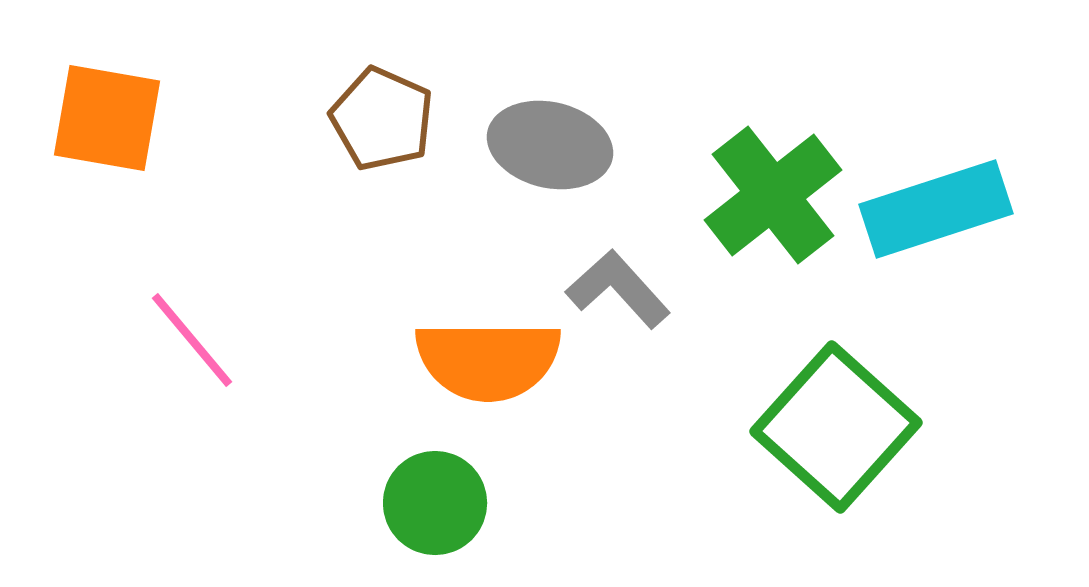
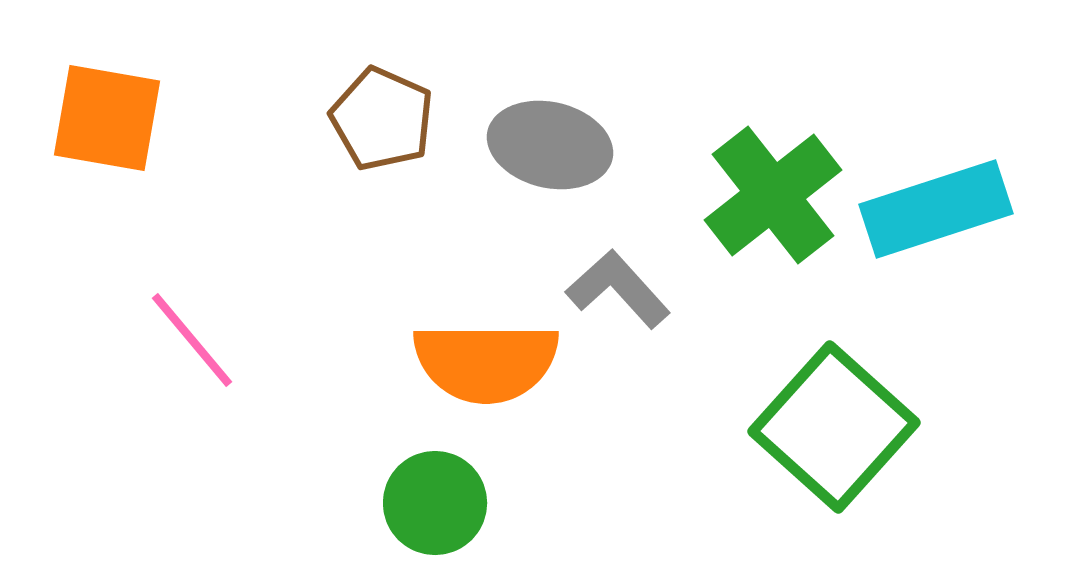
orange semicircle: moved 2 px left, 2 px down
green square: moved 2 px left
